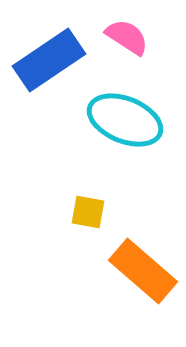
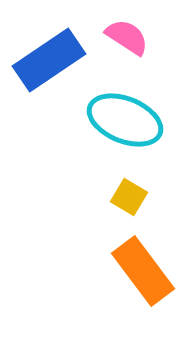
yellow square: moved 41 px right, 15 px up; rotated 21 degrees clockwise
orange rectangle: rotated 12 degrees clockwise
